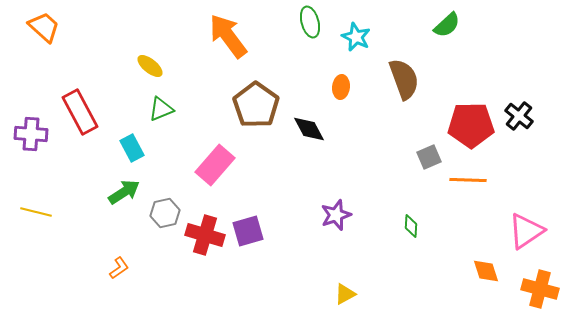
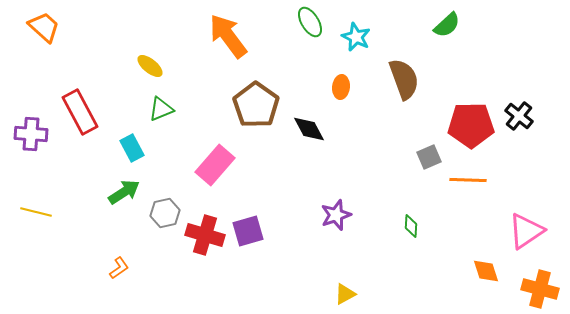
green ellipse: rotated 16 degrees counterclockwise
